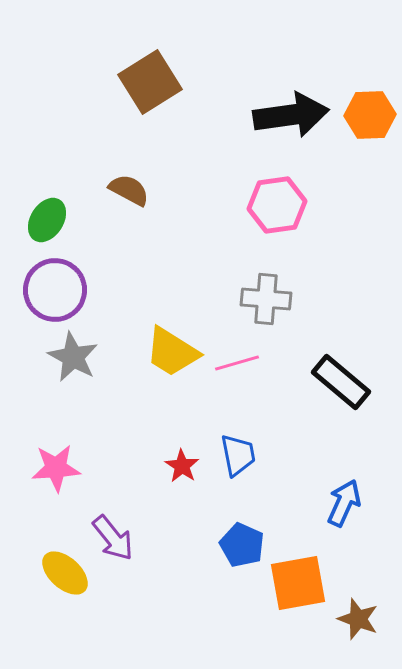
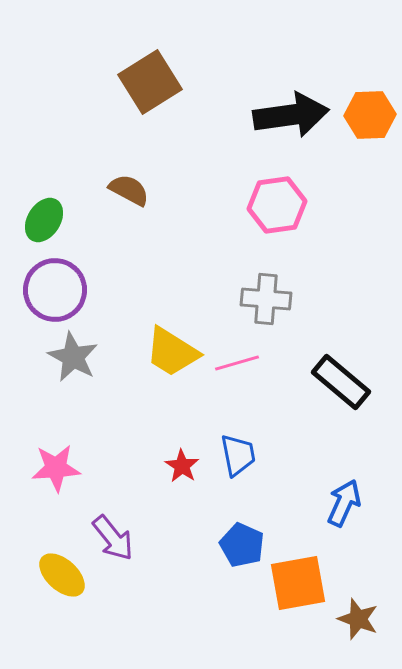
green ellipse: moved 3 px left
yellow ellipse: moved 3 px left, 2 px down
